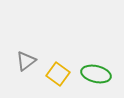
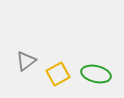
yellow square: rotated 25 degrees clockwise
